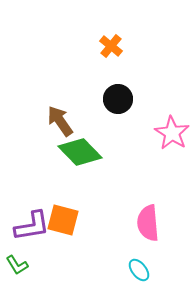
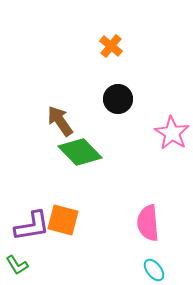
cyan ellipse: moved 15 px right
